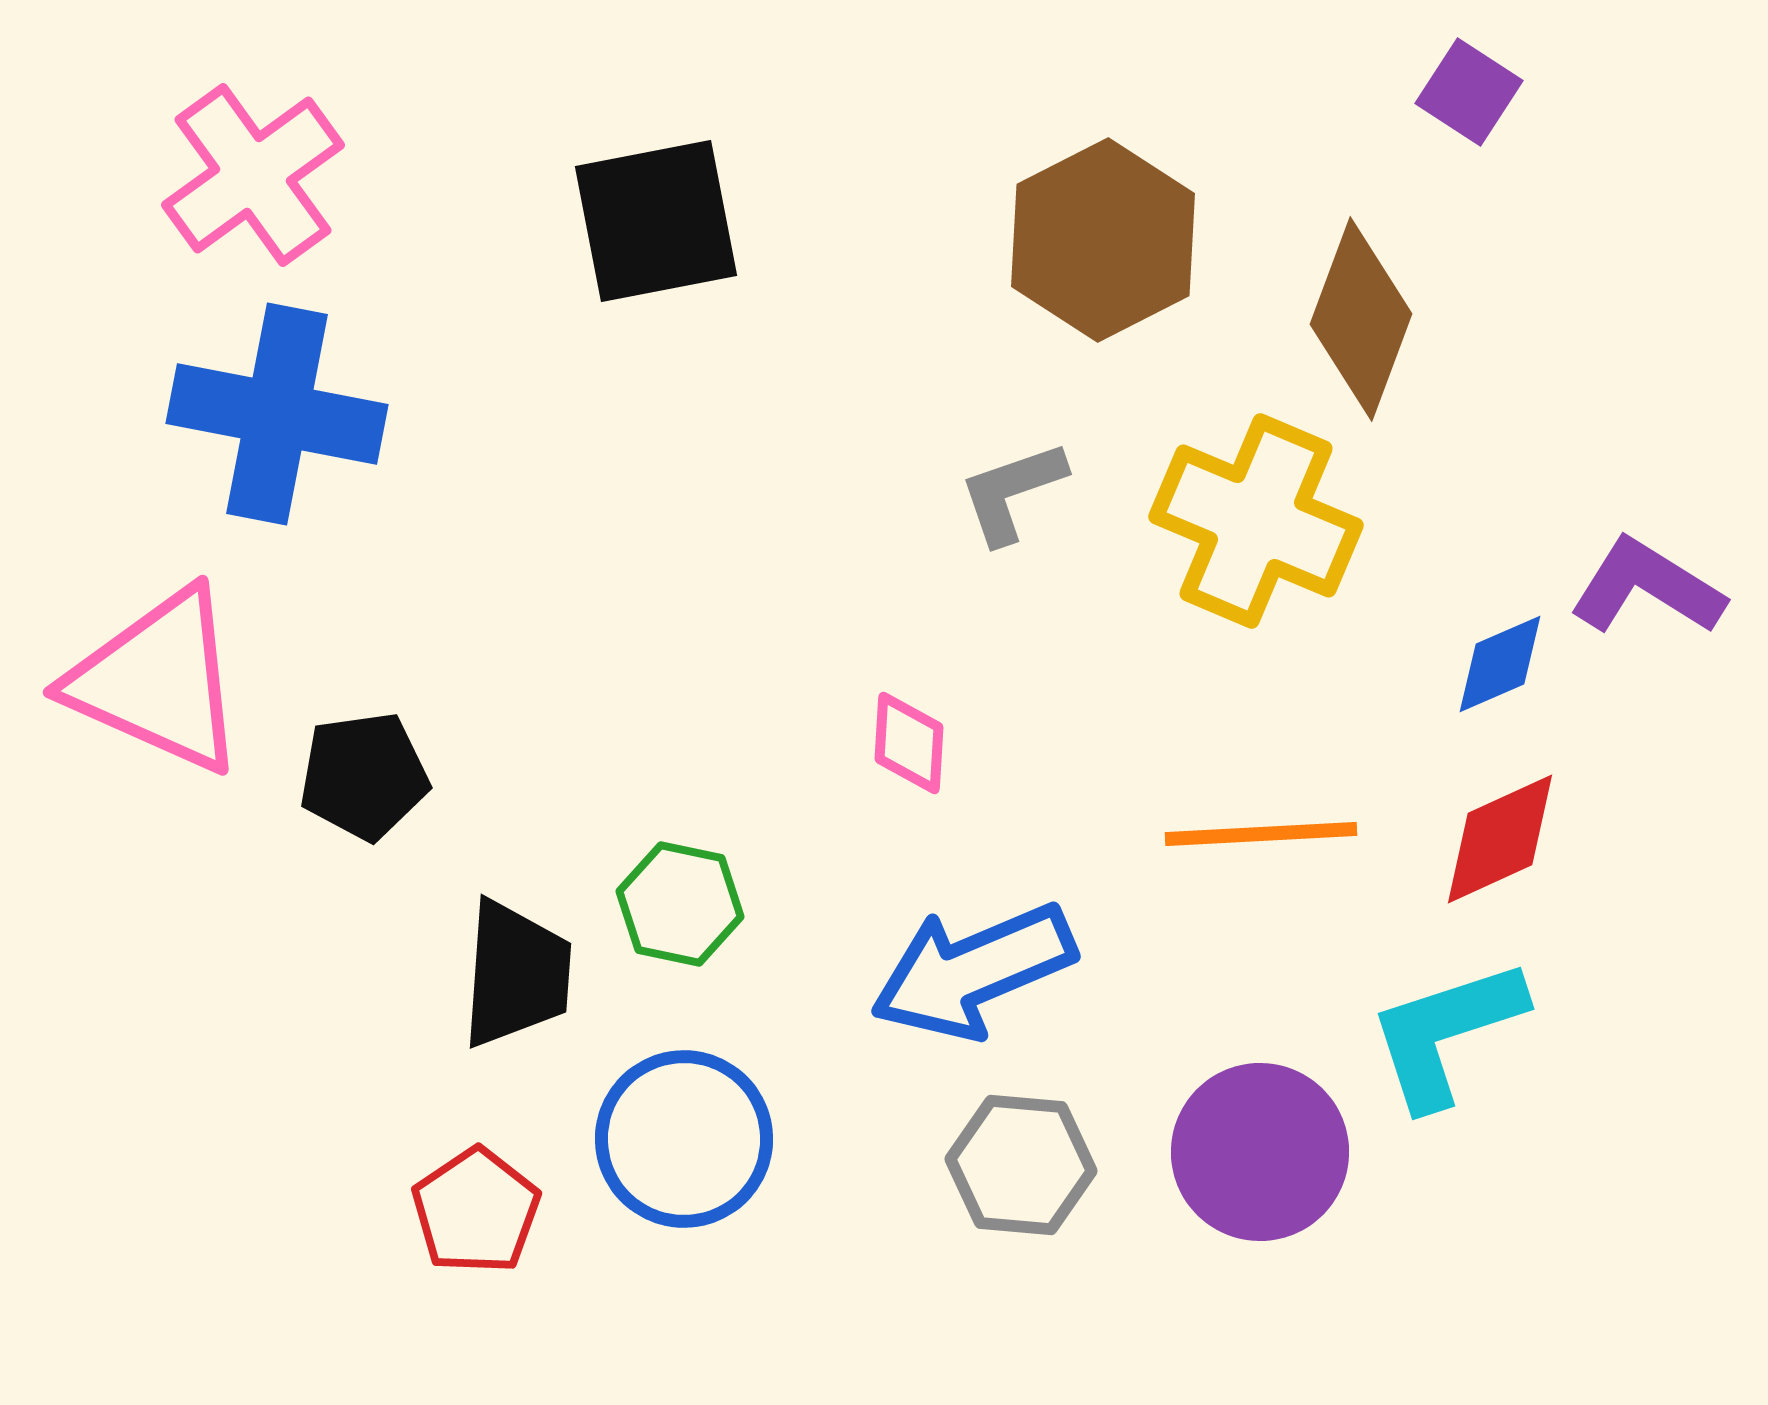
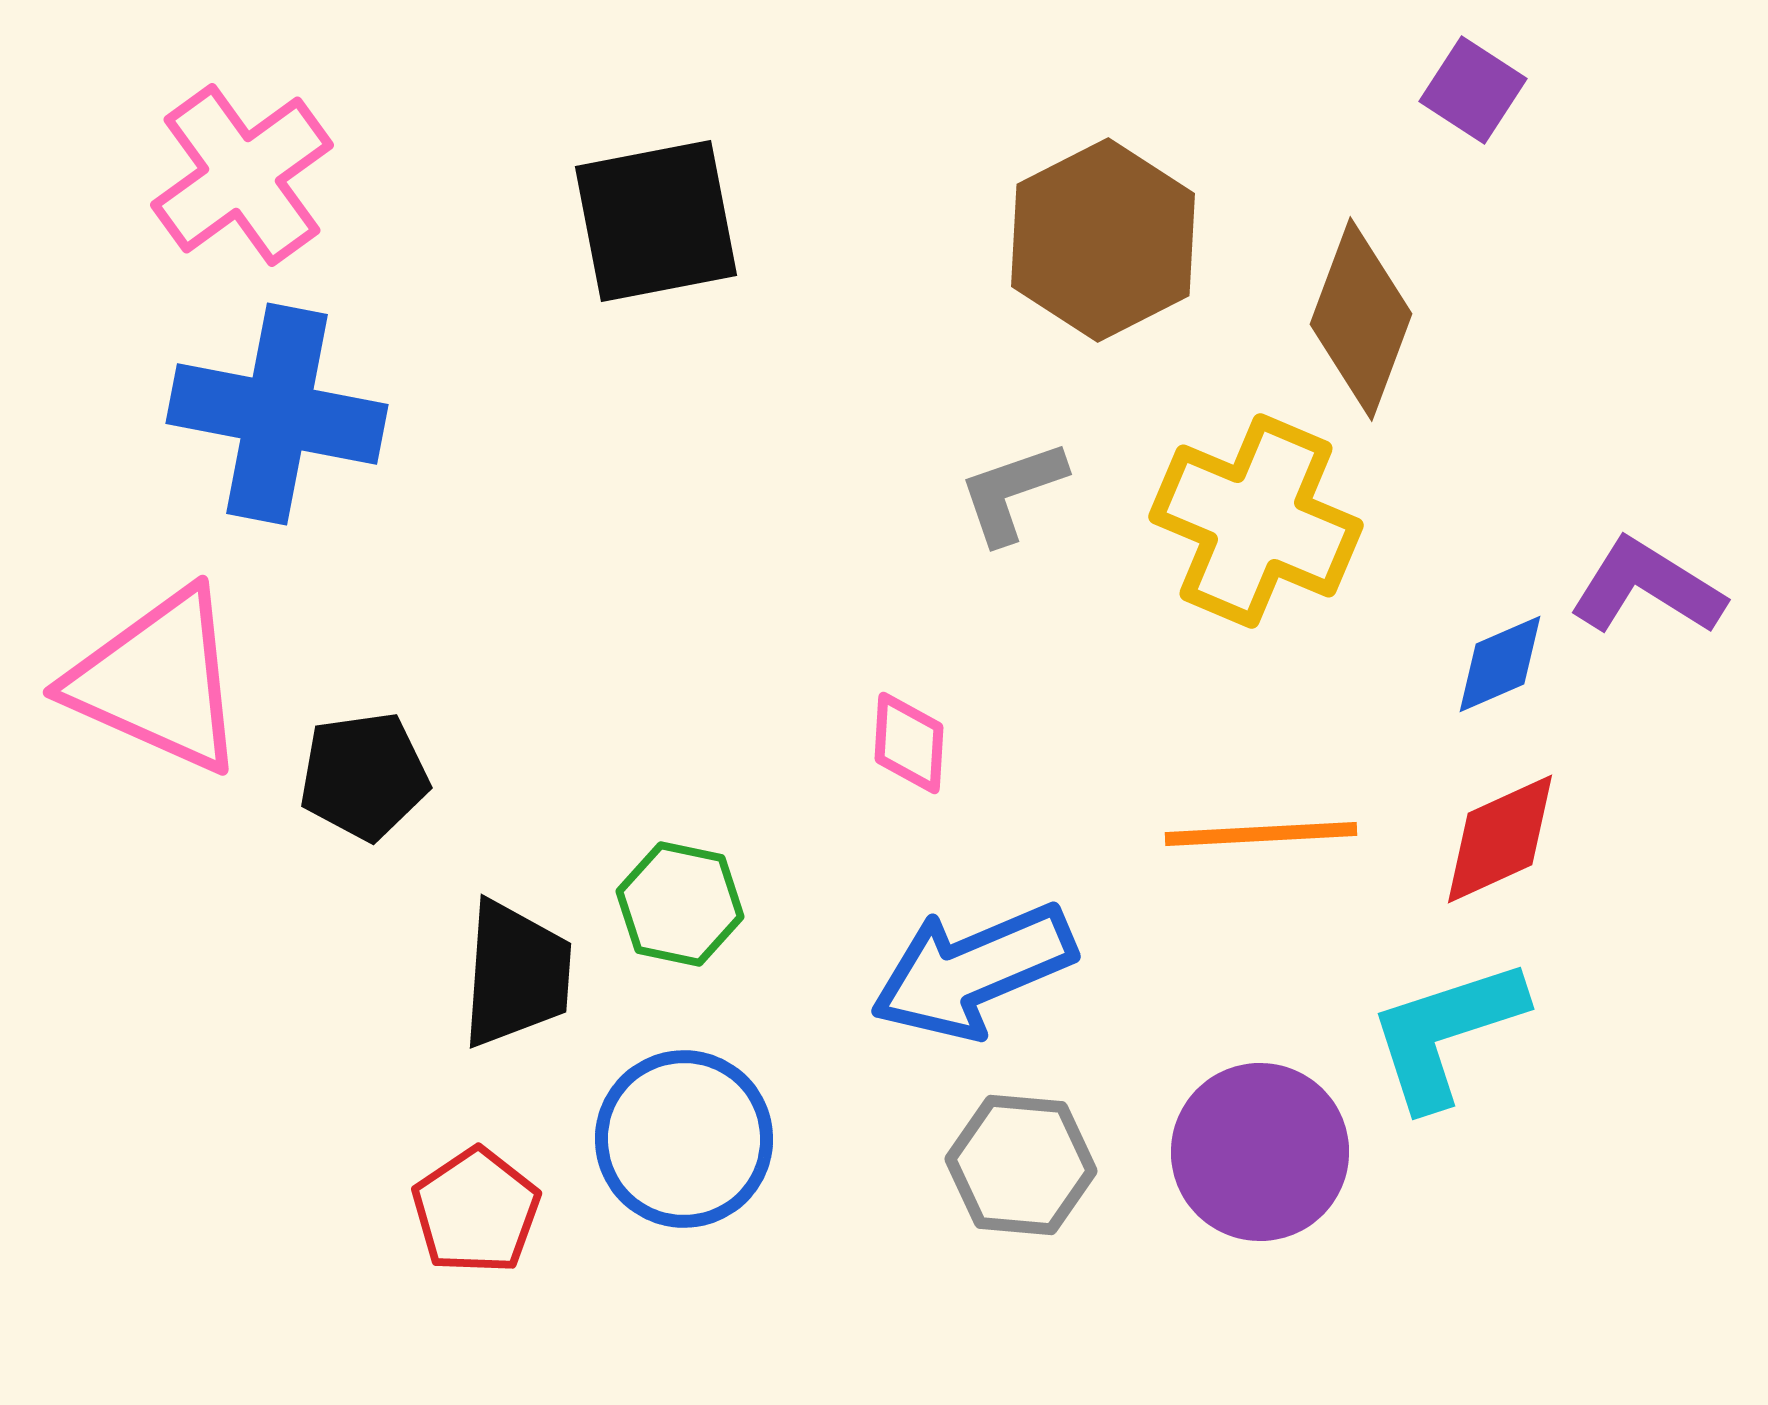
purple square: moved 4 px right, 2 px up
pink cross: moved 11 px left
